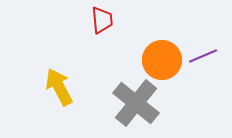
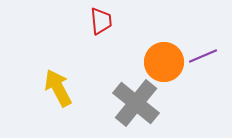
red trapezoid: moved 1 px left, 1 px down
orange circle: moved 2 px right, 2 px down
yellow arrow: moved 1 px left, 1 px down
